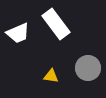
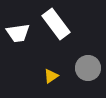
white trapezoid: rotated 15 degrees clockwise
yellow triangle: rotated 42 degrees counterclockwise
